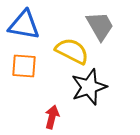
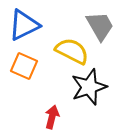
blue triangle: rotated 36 degrees counterclockwise
orange square: rotated 20 degrees clockwise
